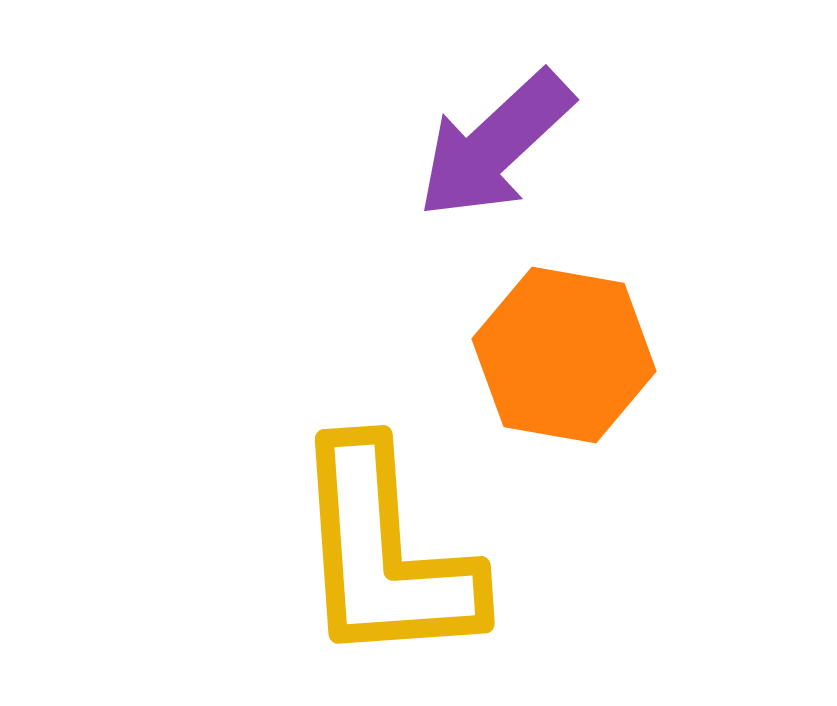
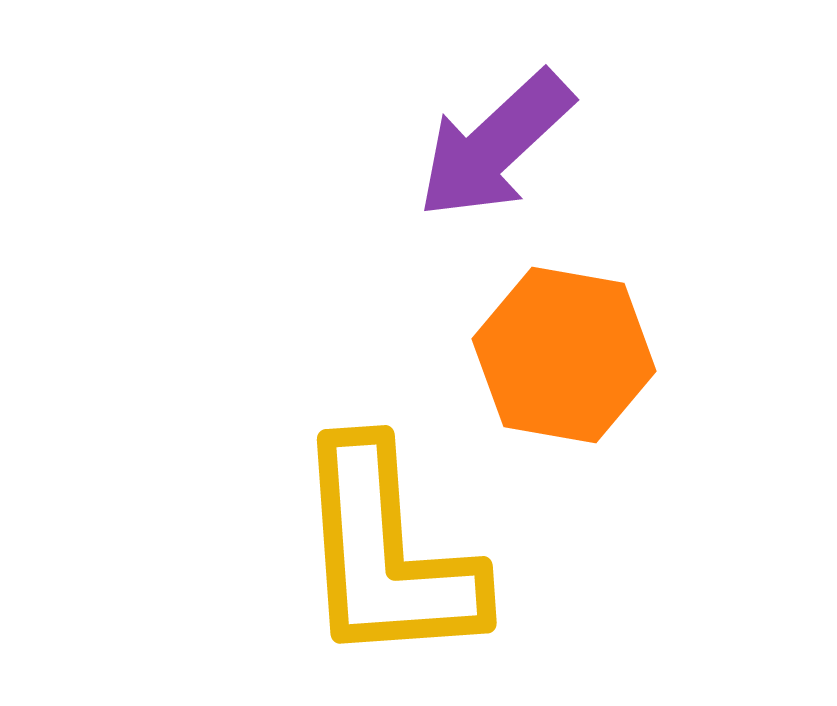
yellow L-shape: moved 2 px right
